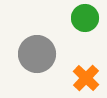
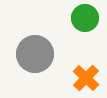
gray circle: moved 2 px left
